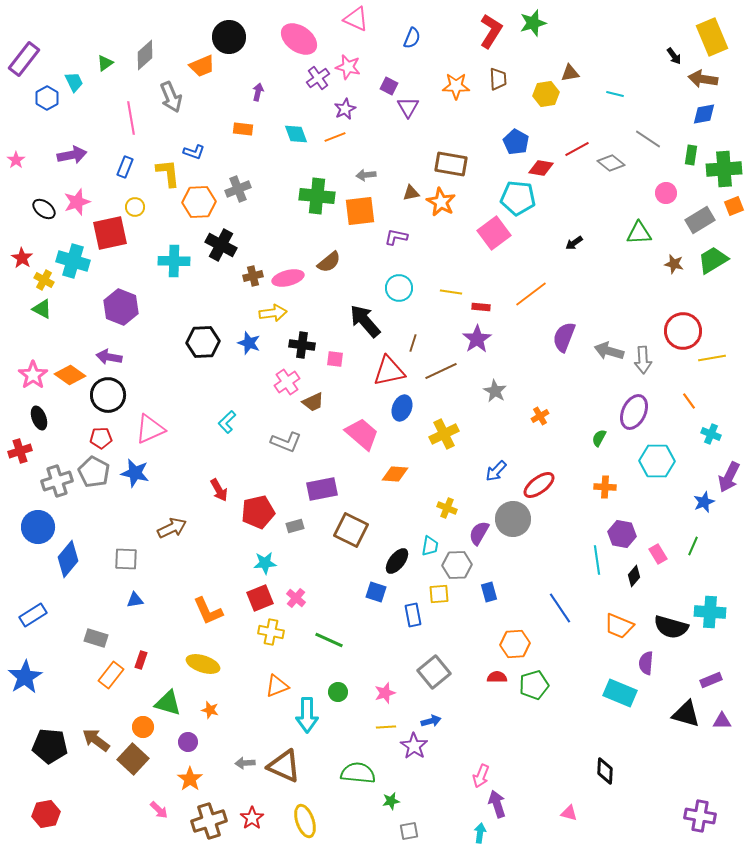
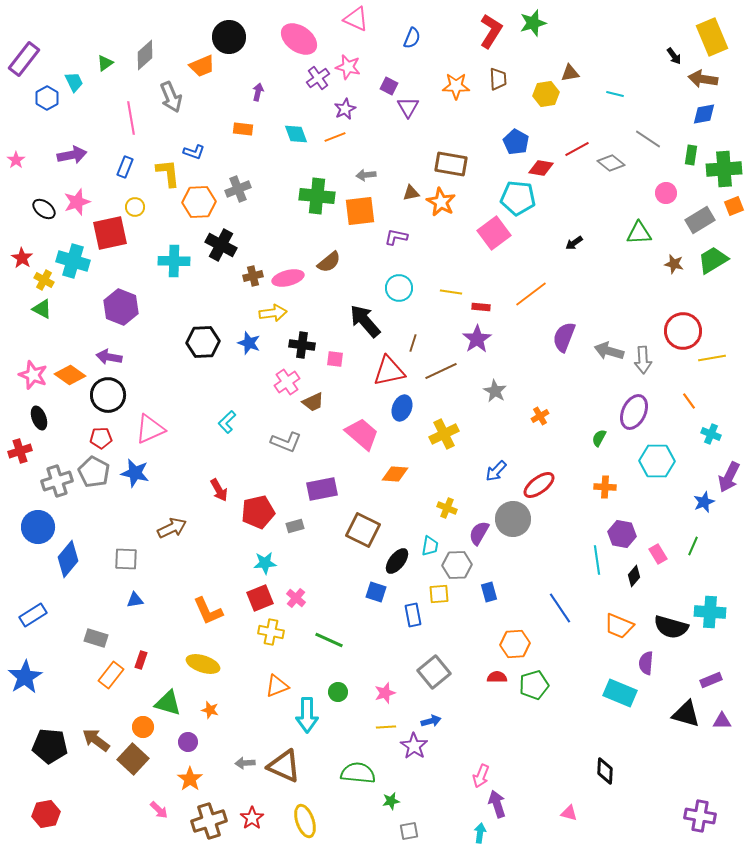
pink star at (33, 375): rotated 16 degrees counterclockwise
brown square at (351, 530): moved 12 px right
